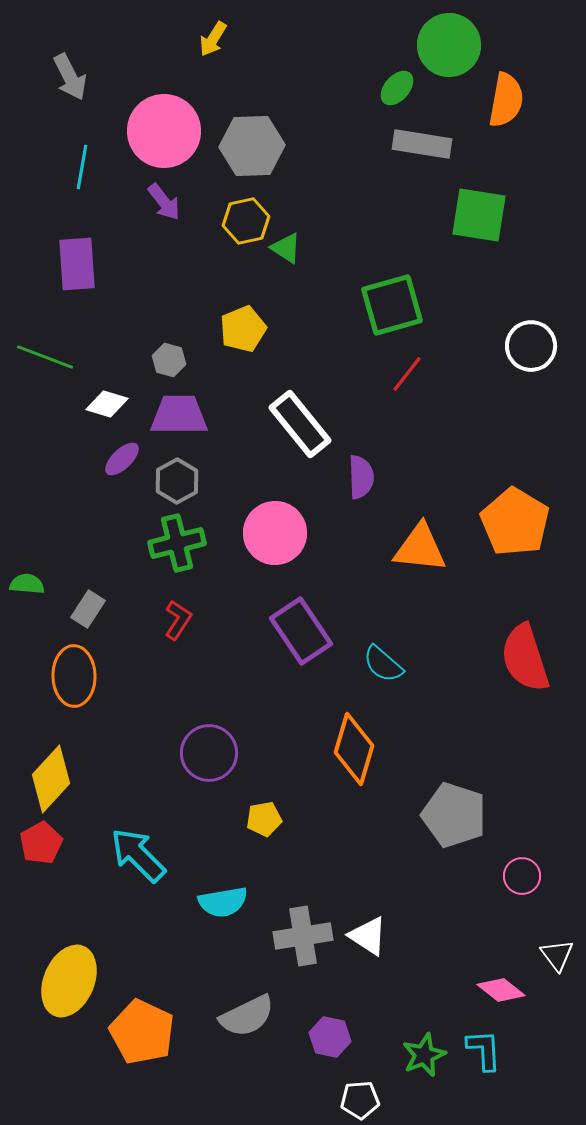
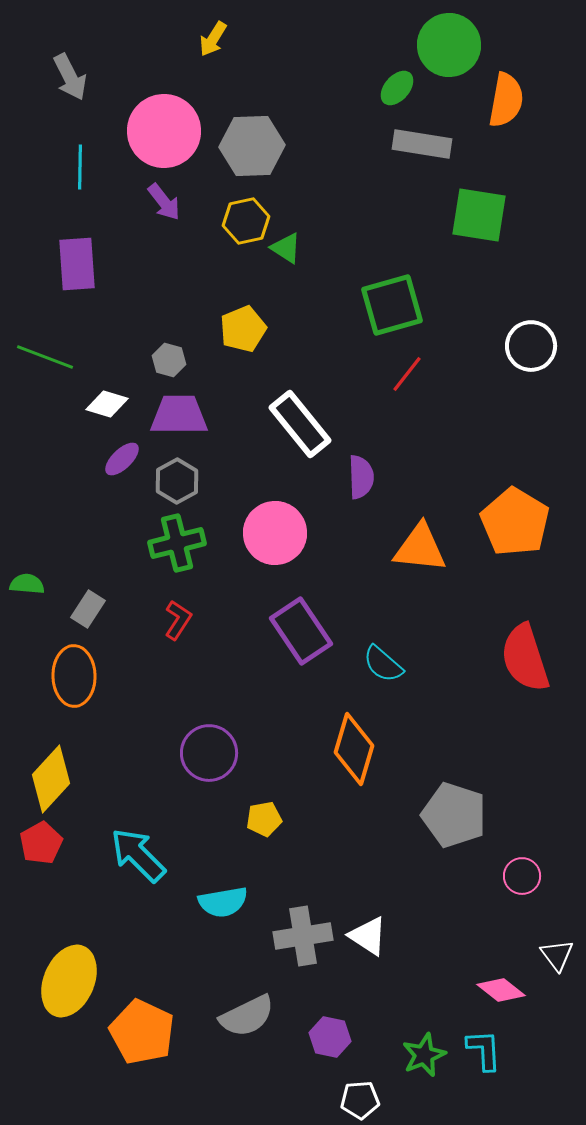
cyan line at (82, 167): moved 2 px left; rotated 9 degrees counterclockwise
